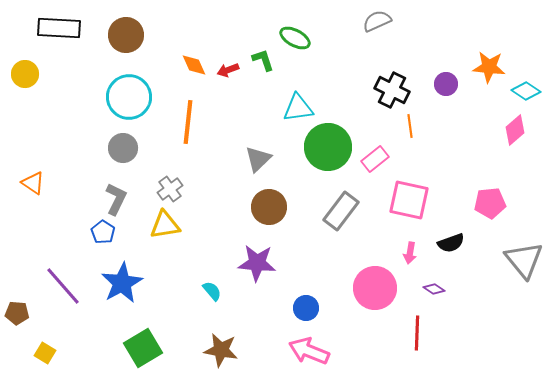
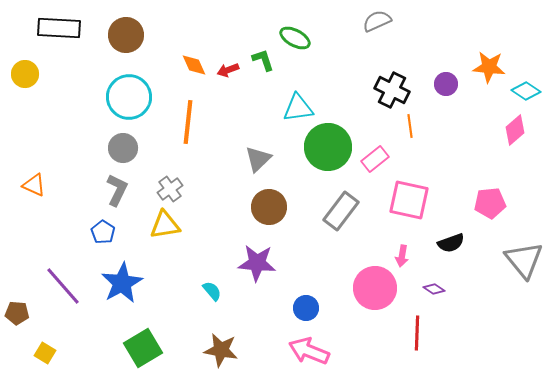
orange triangle at (33, 183): moved 1 px right, 2 px down; rotated 10 degrees counterclockwise
gray L-shape at (116, 199): moved 1 px right, 9 px up
pink arrow at (410, 253): moved 8 px left, 3 px down
